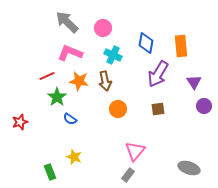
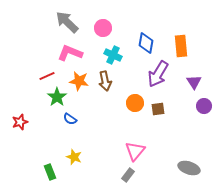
orange circle: moved 17 px right, 6 px up
